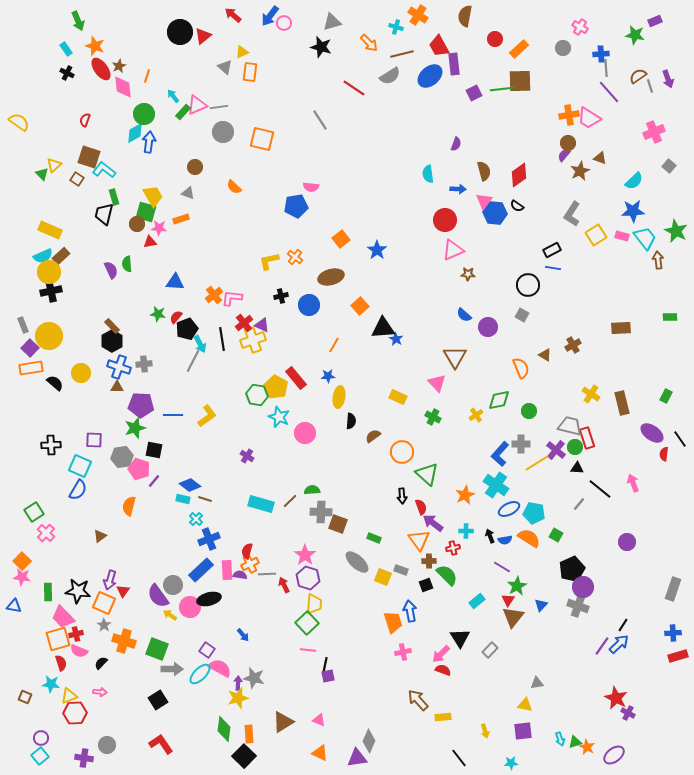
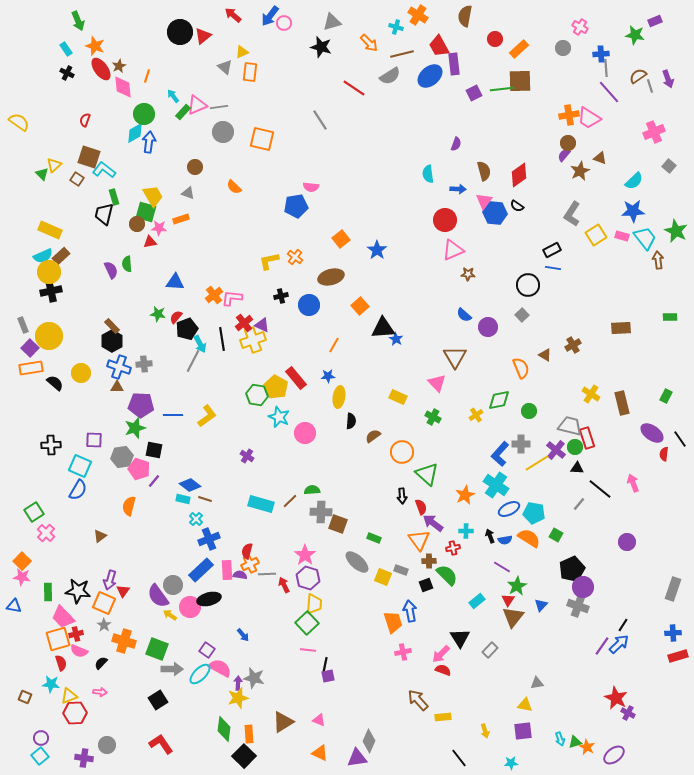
gray square at (522, 315): rotated 16 degrees clockwise
